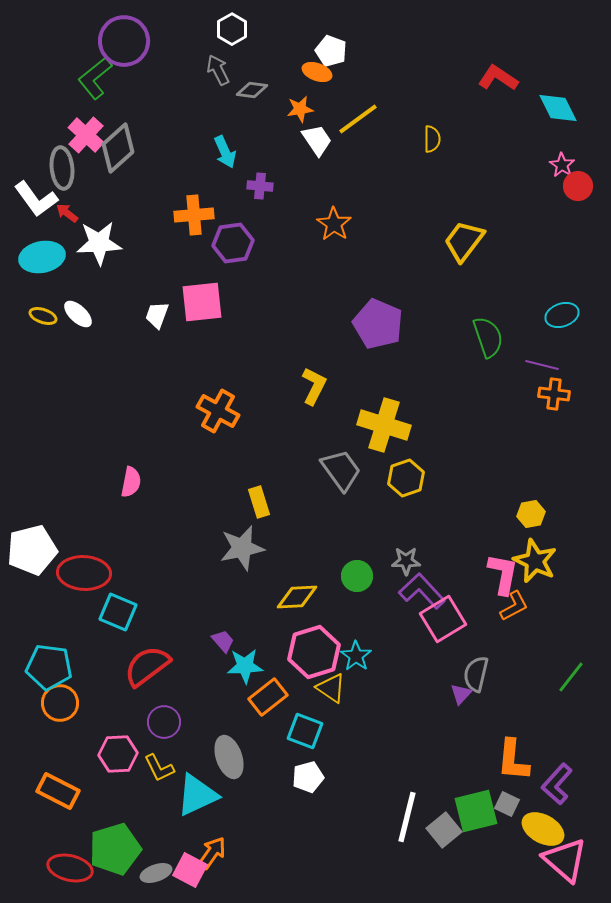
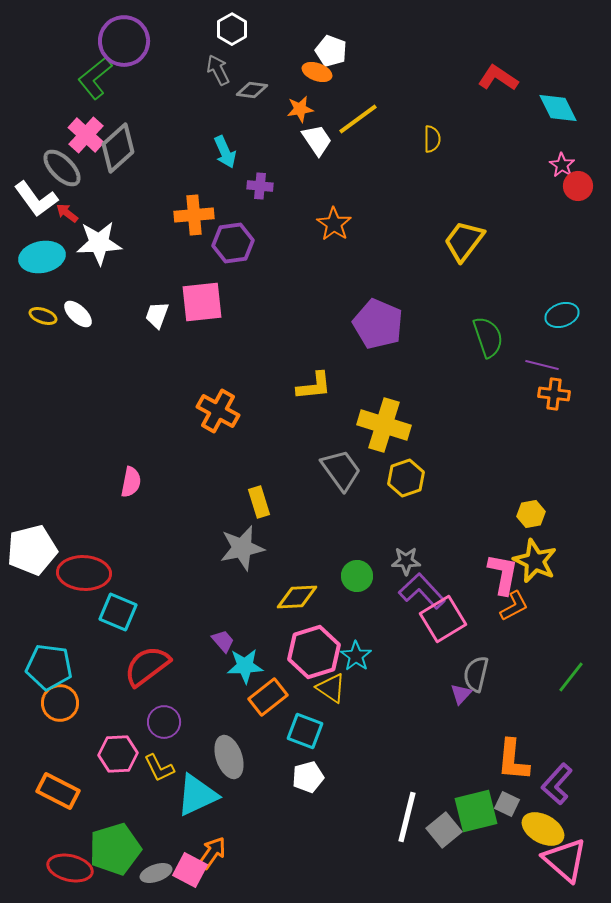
gray ellipse at (62, 168): rotated 39 degrees counterclockwise
yellow L-shape at (314, 386): rotated 57 degrees clockwise
